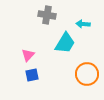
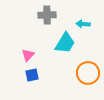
gray cross: rotated 12 degrees counterclockwise
orange circle: moved 1 px right, 1 px up
